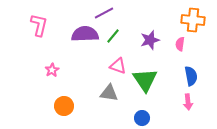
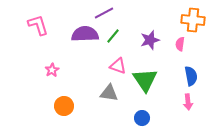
pink L-shape: moved 1 px left; rotated 30 degrees counterclockwise
